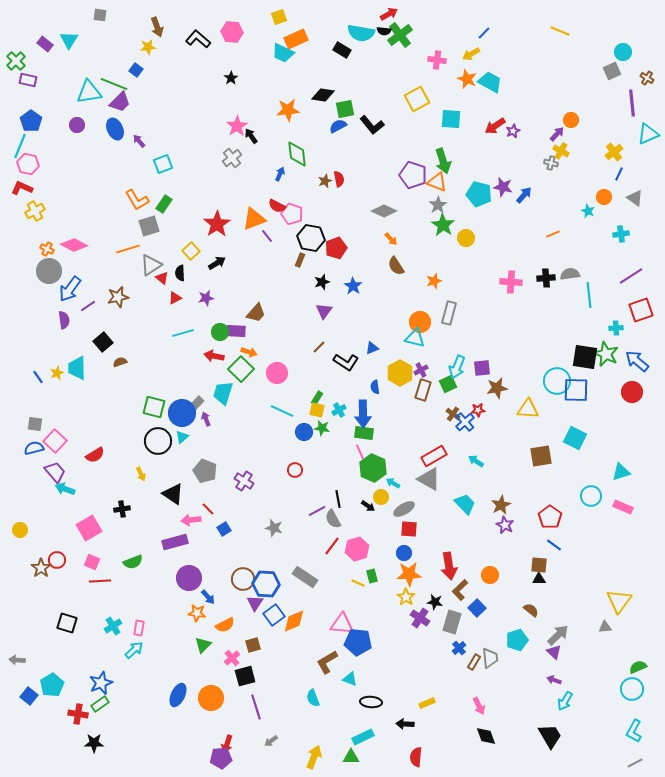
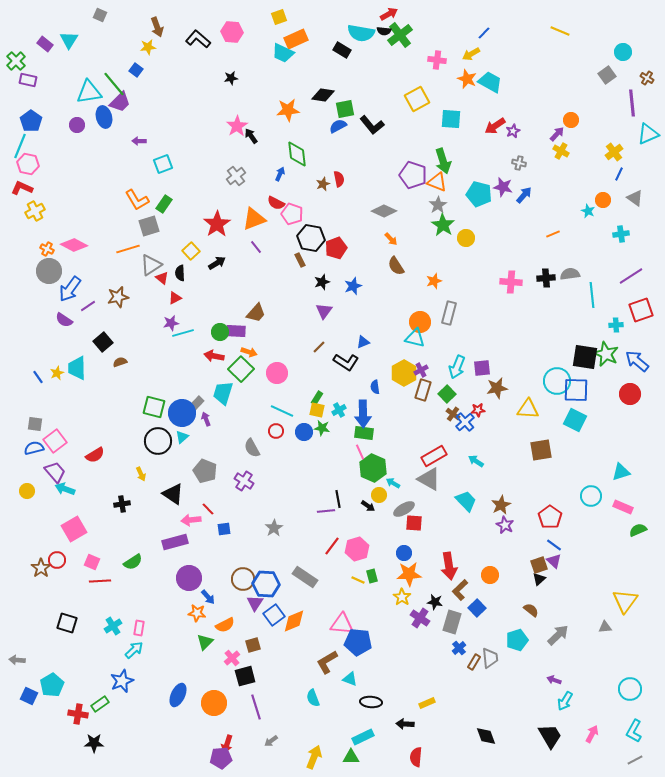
gray square at (100, 15): rotated 16 degrees clockwise
gray square at (612, 71): moved 5 px left, 4 px down; rotated 12 degrees counterclockwise
black star at (231, 78): rotated 24 degrees clockwise
green line at (114, 84): rotated 28 degrees clockwise
blue ellipse at (115, 129): moved 11 px left, 12 px up; rotated 10 degrees clockwise
purple arrow at (139, 141): rotated 48 degrees counterclockwise
gray cross at (232, 158): moved 4 px right, 18 px down
gray cross at (551, 163): moved 32 px left
brown star at (325, 181): moved 2 px left, 3 px down
orange circle at (604, 197): moved 1 px left, 3 px down
red semicircle at (277, 206): moved 1 px left, 3 px up
purple line at (267, 236): moved 11 px left, 11 px down
brown rectangle at (300, 260): rotated 48 degrees counterclockwise
blue star at (353, 286): rotated 18 degrees clockwise
cyan line at (589, 295): moved 3 px right
purple star at (206, 298): moved 35 px left, 25 px down
purple semicircle at (64, 320): rotated 132 degrees clockwise
cyan cross at (616, 328): moved 3 px up
blue triangle at (372, 348): moved 9 px left, 6 px up
yellow hexagon at (400, 373): moved 4 px right
green square at (448, 384): moved 1 px left, 10 px down; rotated 18 degrees counterclockwise
red circle at (632, 392): moved 2 px left, 2 px down
cyan square at (575, 438): moved 18 px up
pink square at (55, 441): rotated 10 degrees clockwise
brown square at (541, 456): moved 6 px up
red circle at (295, 470): moved 19 px left, 39 px up
yellow circle at (381, 497): moved 2 px left, 2 px up
cyan trapezoid at (465, 504): moved 1 px right, 3 px up
black cross at (122, 509): moved 5 px up
purple line at (317, 511): moved 9 px right; rotated 24 degrees clockwise
gray semicircle at (333, 519): moved 81 px left, 71 px up
pink square at (89, 528): moved 15 px left, 1 px down
gray star at (274, 528): rotated 24 degrees clockwise
blue square at (224, 529): rotated 24 degrees clockwise
red square at (409, 529): moved 5 px right, 6 px up
yellow circle at (20, 530): moved 7 px right, 39 px up
green semicircle at (133, 562): rotated 12 degrees counterclockwise
brown square at (539, 565): rotated 24 degrees counterclockwise
black triangle at (539, 579): rotated 40 degrees counterclockwise
yellow line at (358, 583): moved 3 px up
yellow star at (406, 597): moved 4 px left
yellow triangle at (619, 601): moved 6 px right
green triangle at (203, 645): moved 2 px right, 3 px up
purple triangle at (554, 652): moved 91 px up
green semicircle at (638, 667): moved 137 px up
blue star at (101, 683): moved 21 px right, 2 px up
cyan circle at (632, 689): moved 2 px left
blue square at (29, 696): rotated 12 degrees counterclockwise
orange circle at (211, 698): moved 3 px right, 5 px down
pink arrow at (479, 706): moved 113 px right, 28 px down; rotated 126 degrees counterclockwise
gray line at (635, 763): moved 3 px up
